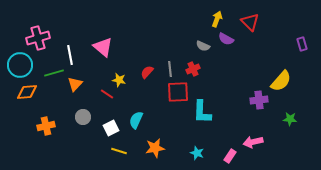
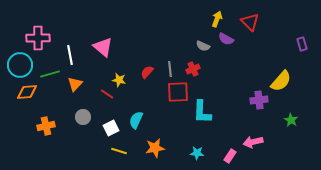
pink cross: rotated 15 degrees clockwise
green line: moved 4 px left, 1 px down
green star: moved 1 px right, 1 px down; rotated 24 degrees clockwise
cyan star: rotated 16 degrees counterclockwise
